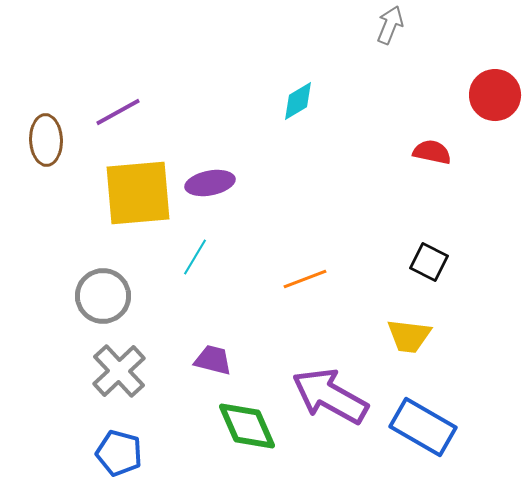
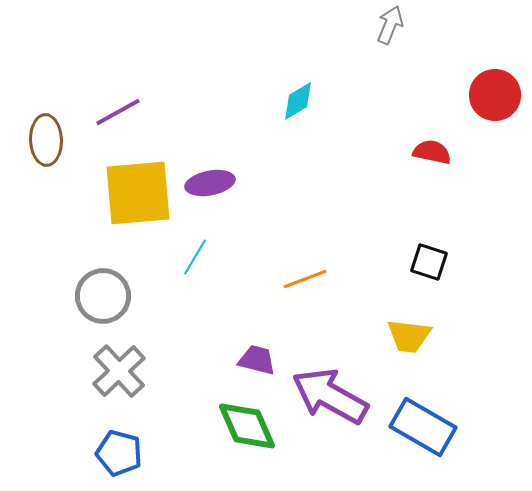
black square: rotated 9 degrees counterclockwise
purple trapezoid: moved 44 px right
